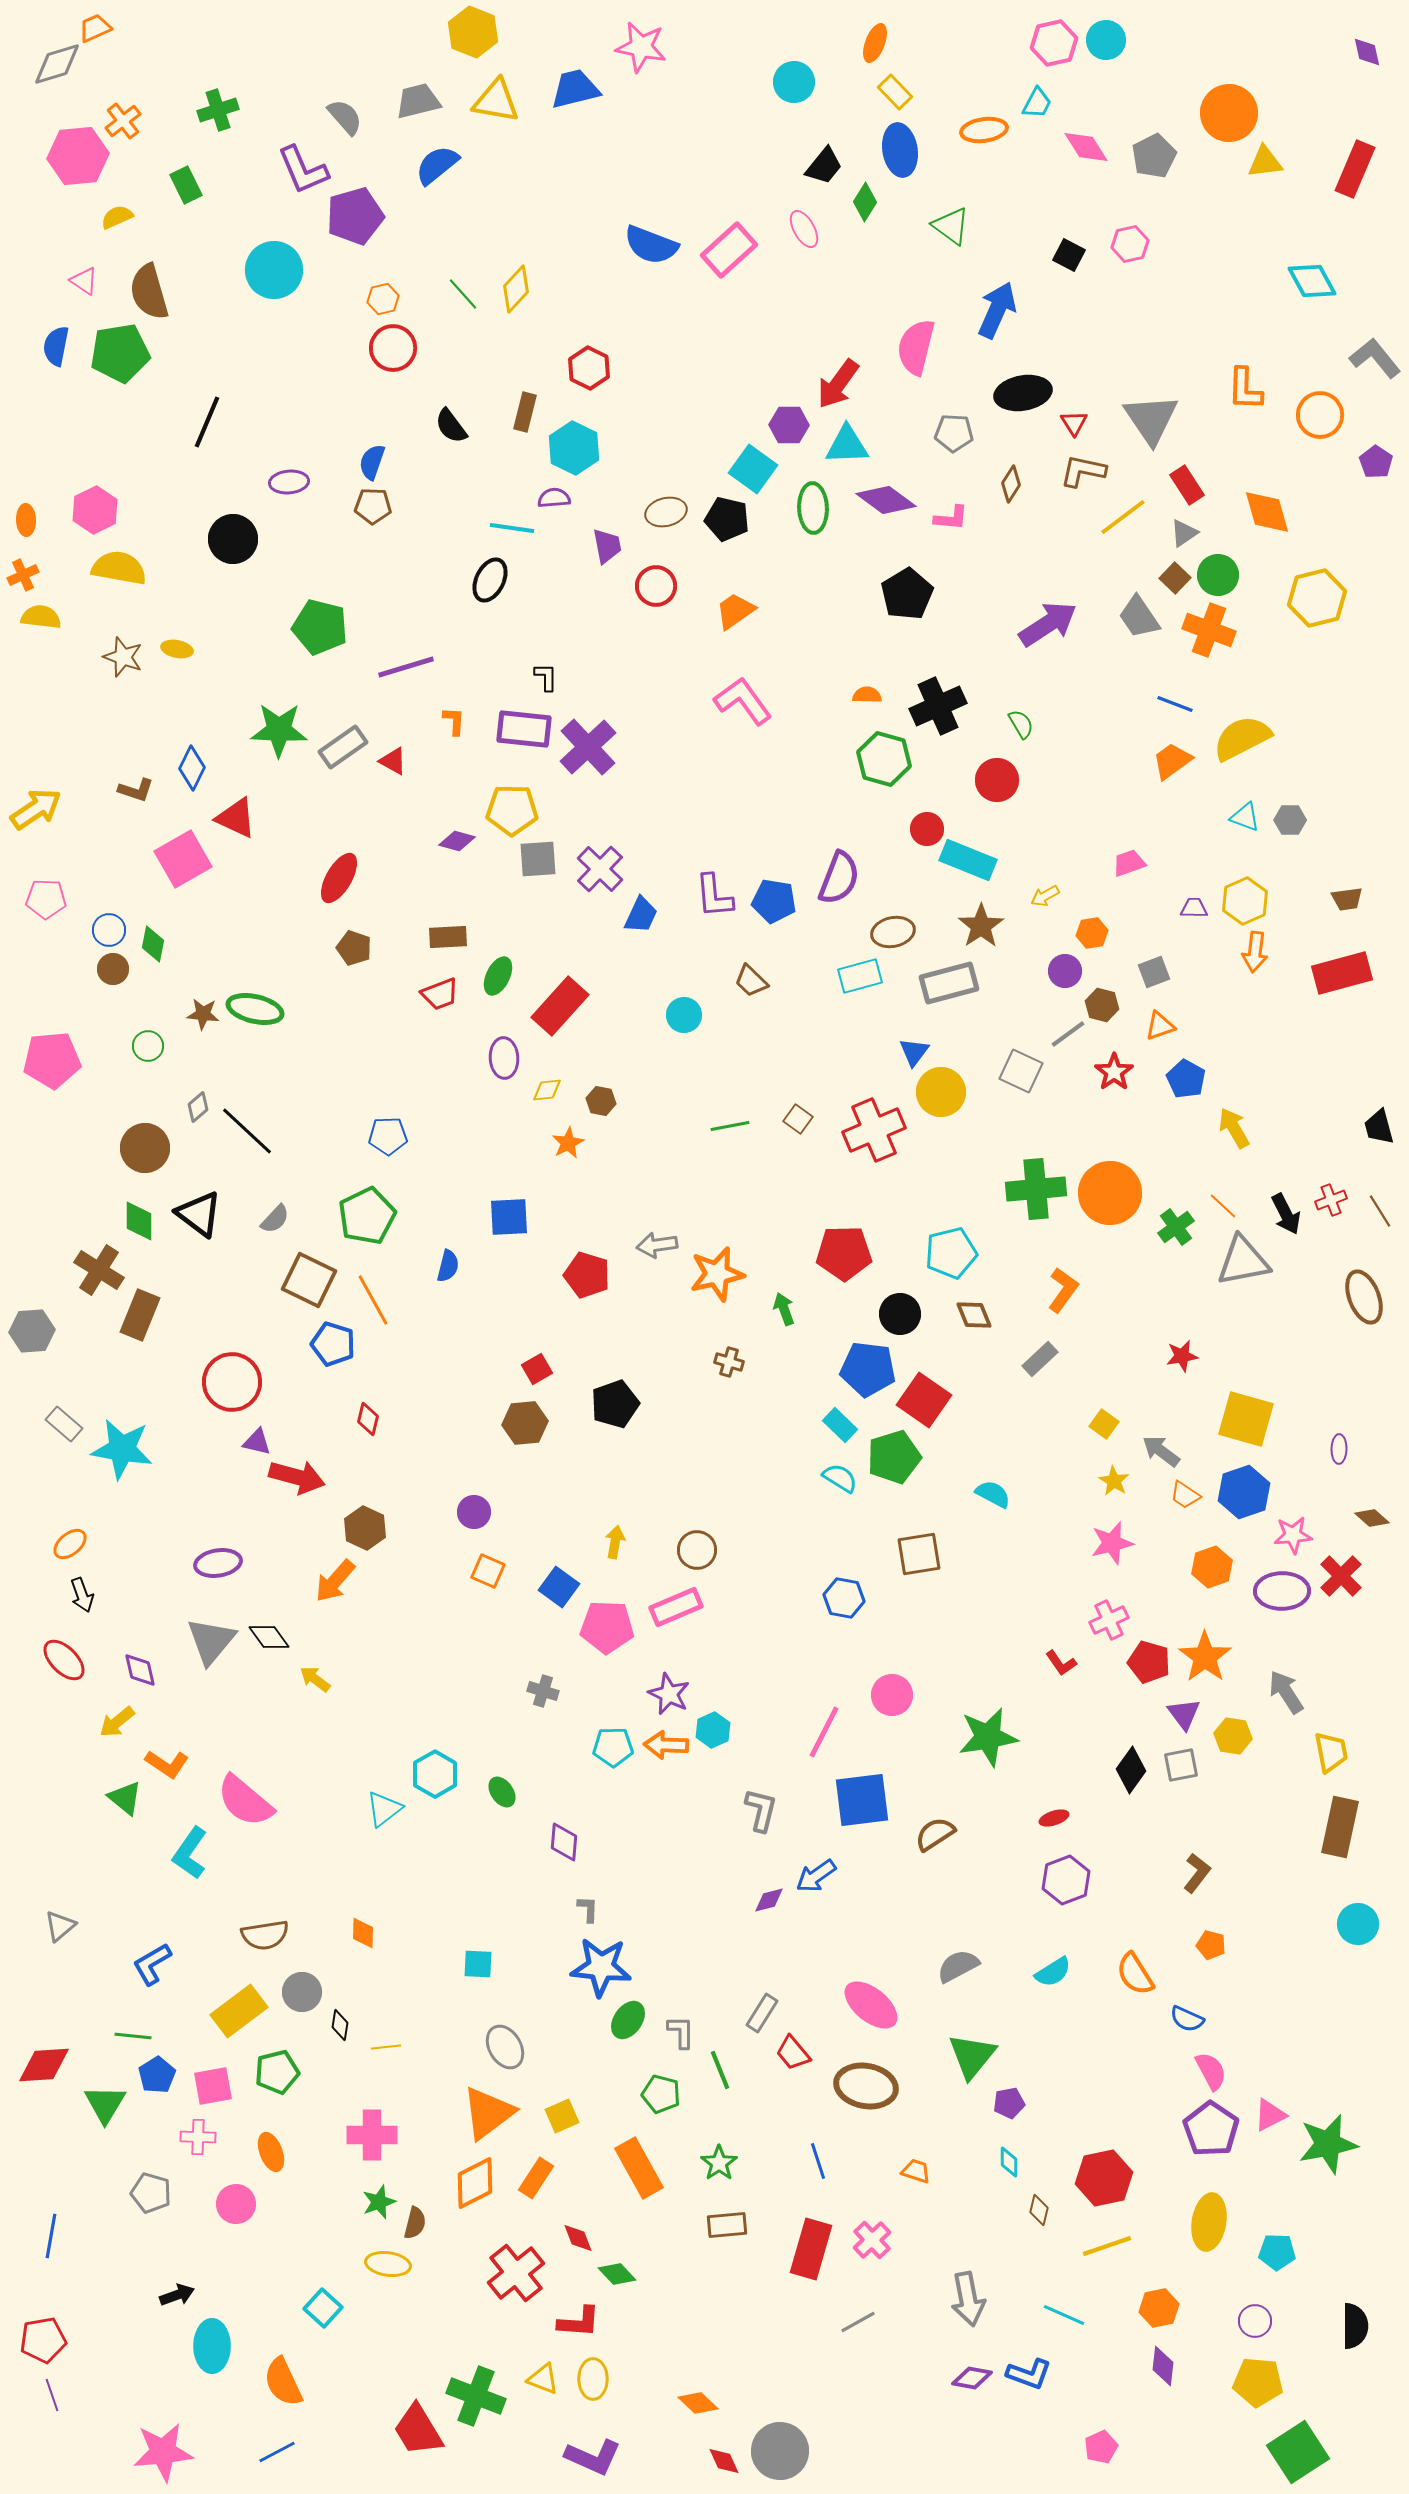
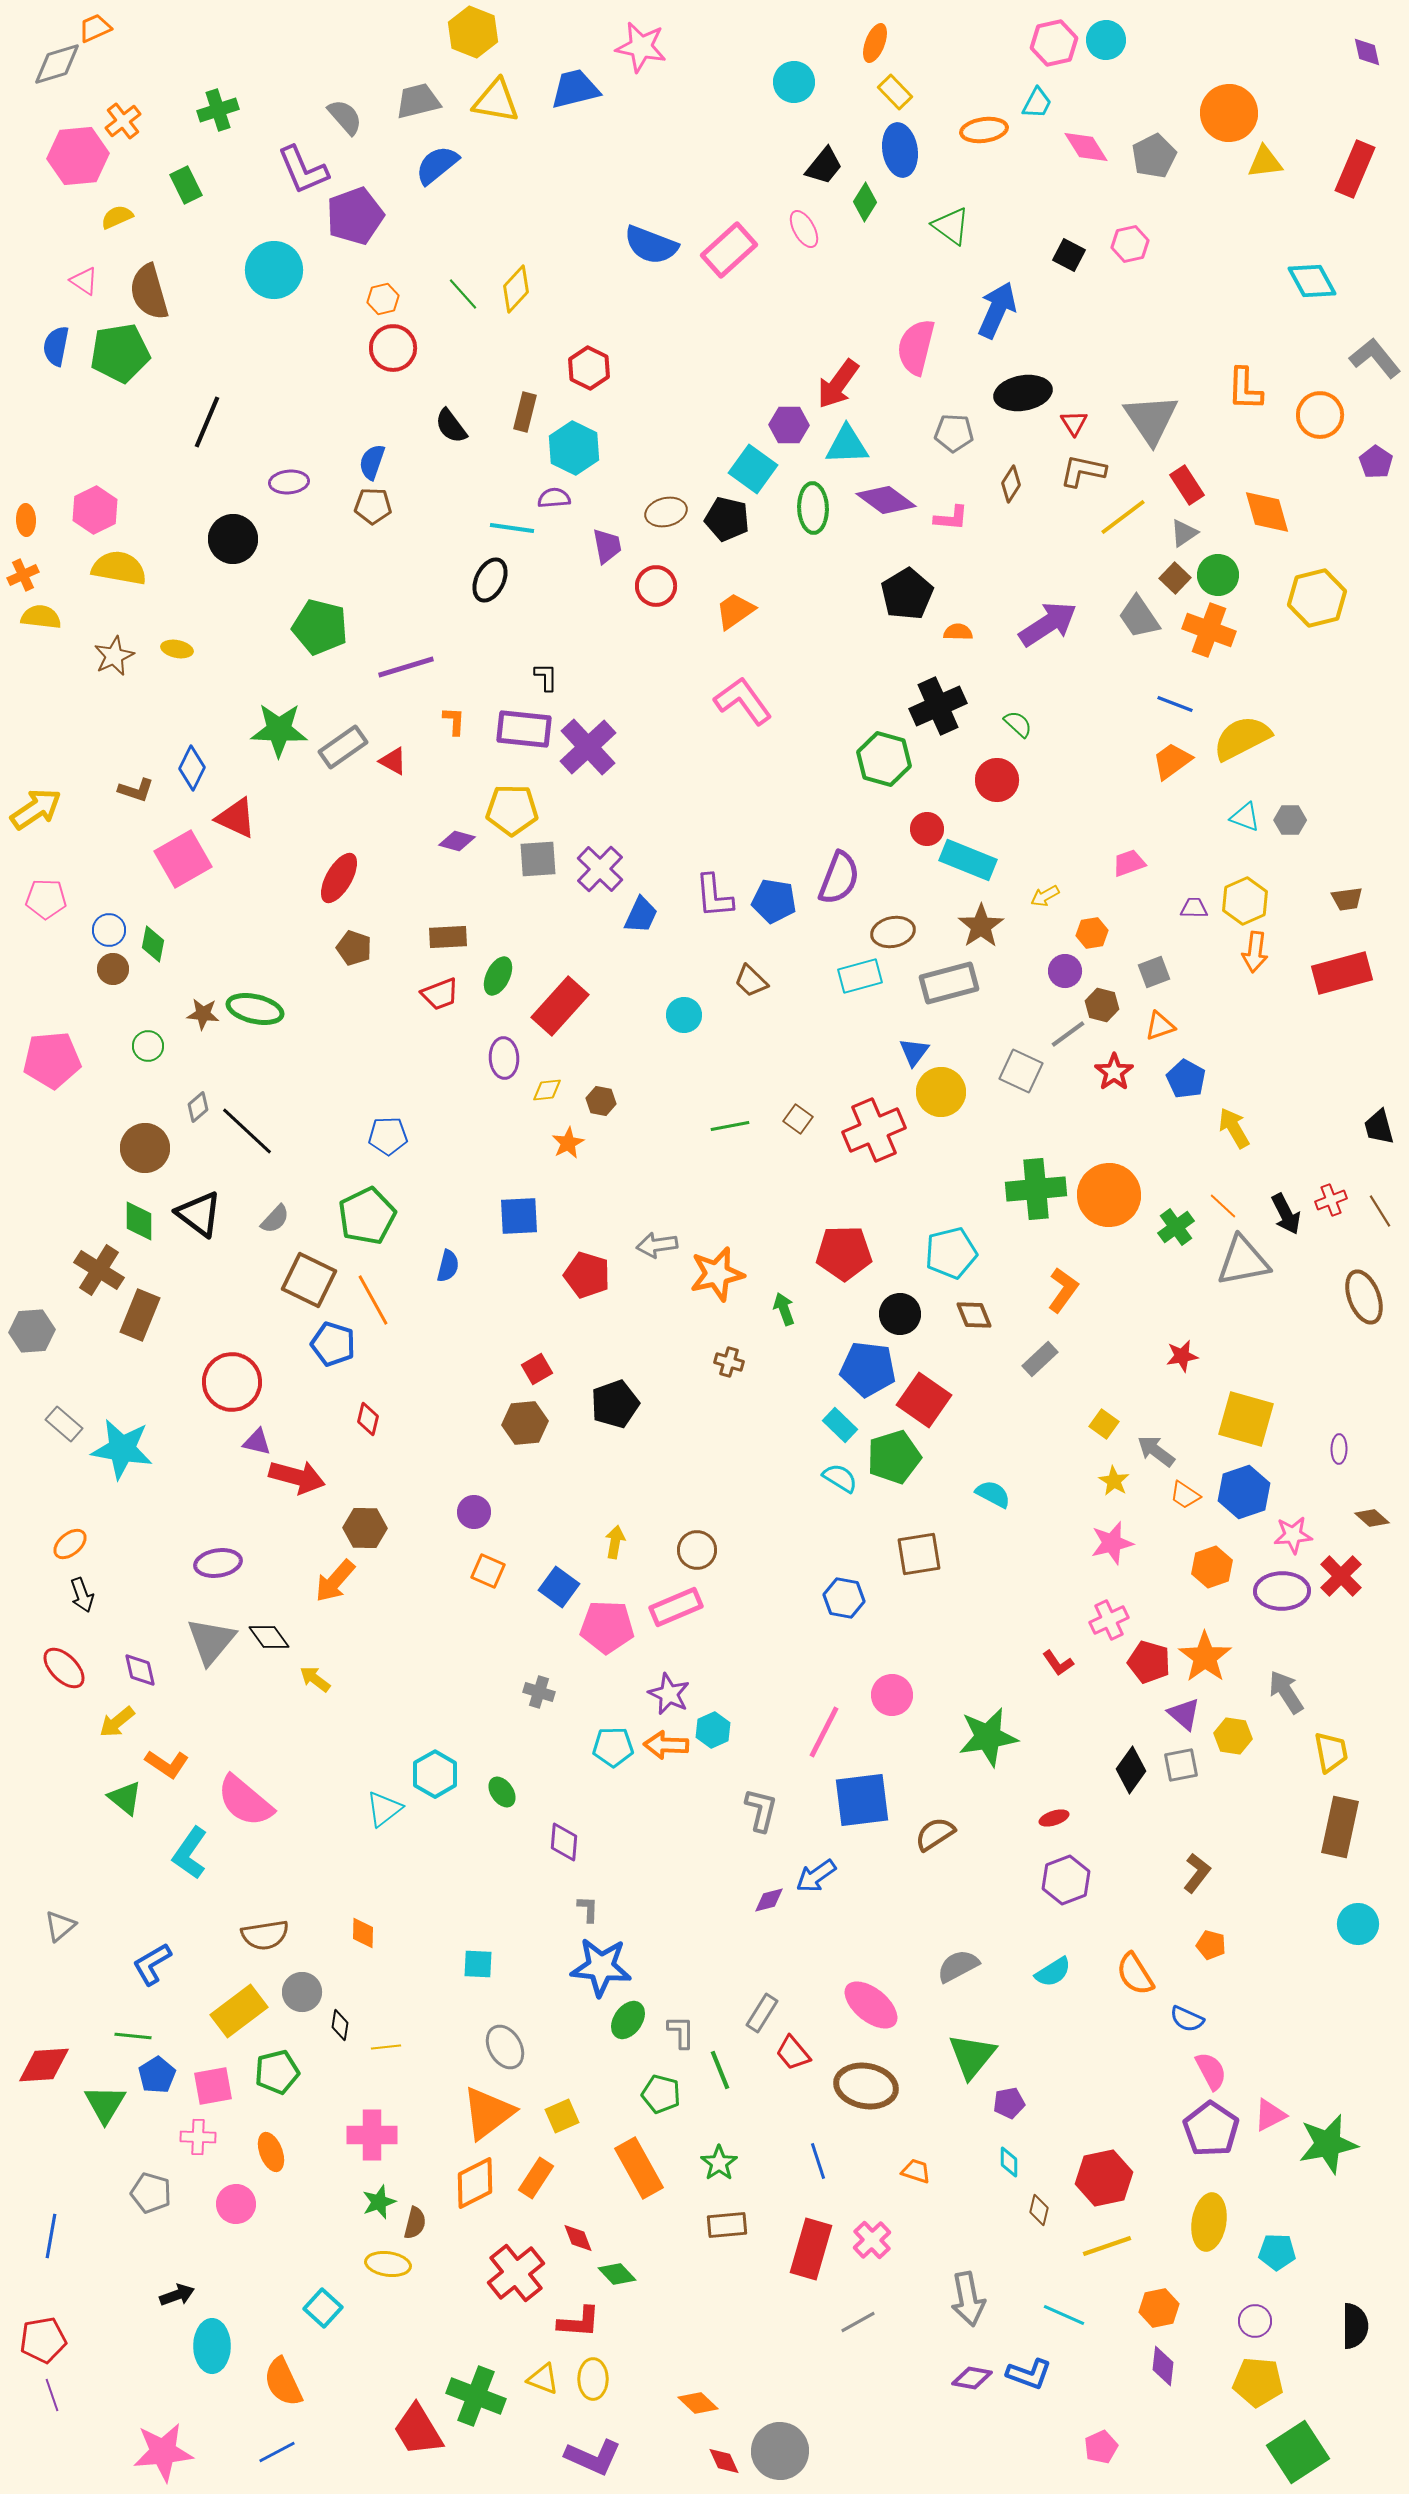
purple pentagon at (355, 216): rotated 4 degrees counterclockwise
brown star at (123, 657): moved 9 px left, 1 px up; rotated 27 degrees clockwise
orange semicircle at (867, 695): moved 91 px right, 63 px up
green semicircle at (1021, 724): moved 3 px left; rotated 16 degrees counterclockwise
orange circle at (1110, 1193): moved 1 px left, 2 px down
blue square at (509, 1217): moved 10 px right, 1 px up
gray arrow at (1161, 1451): moved 5 px left
brown hexagon at (365, 1528): rotated 24 degrees counterclockwise
red ellipse at (64, 1660): moved 8 px down
red L-shape at (1061, 1663): moved 3 px left
gray cross at (543, 1691): moved 4 px left, 1 px down
purple triangle at (1184, 1714): rotated 12 degrees counterclockwise
